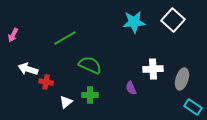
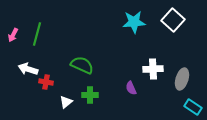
green line: moved 28 px left, 4 px up; rotated 45 degrees counterclockwise
green semicircle: moved 8 px left
